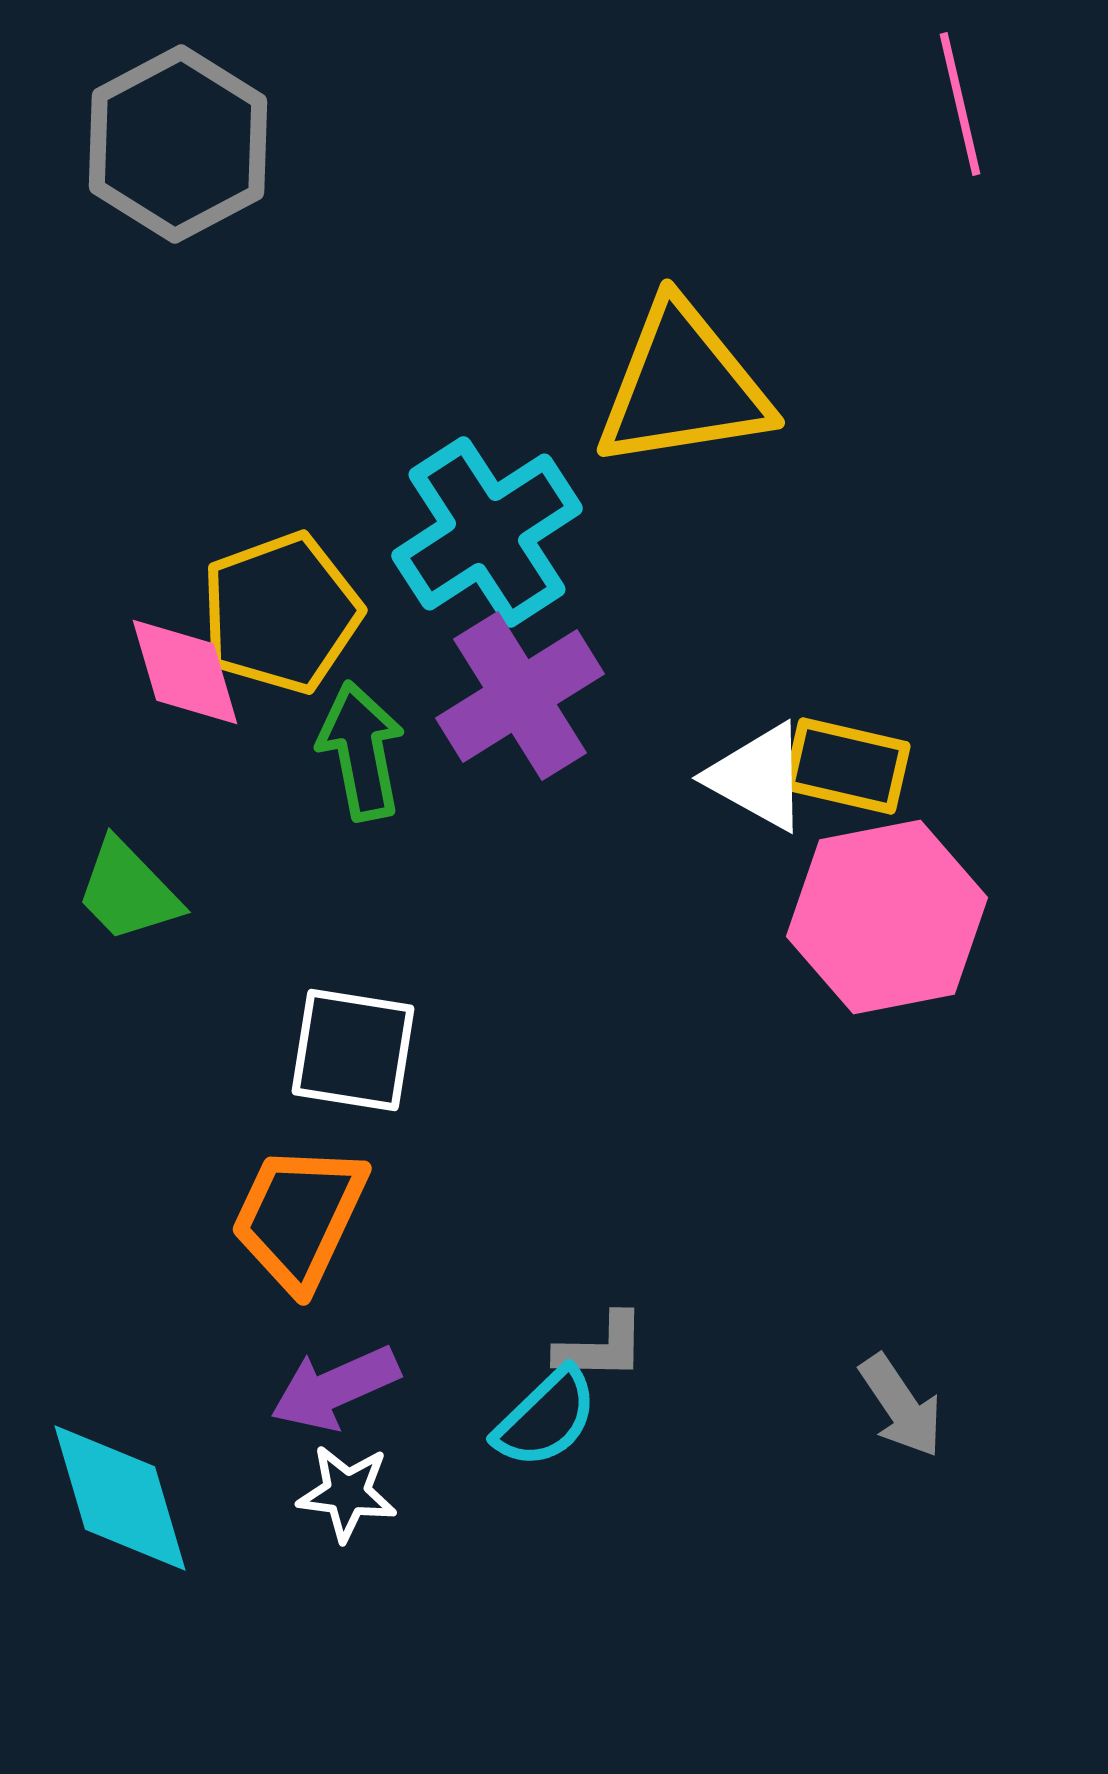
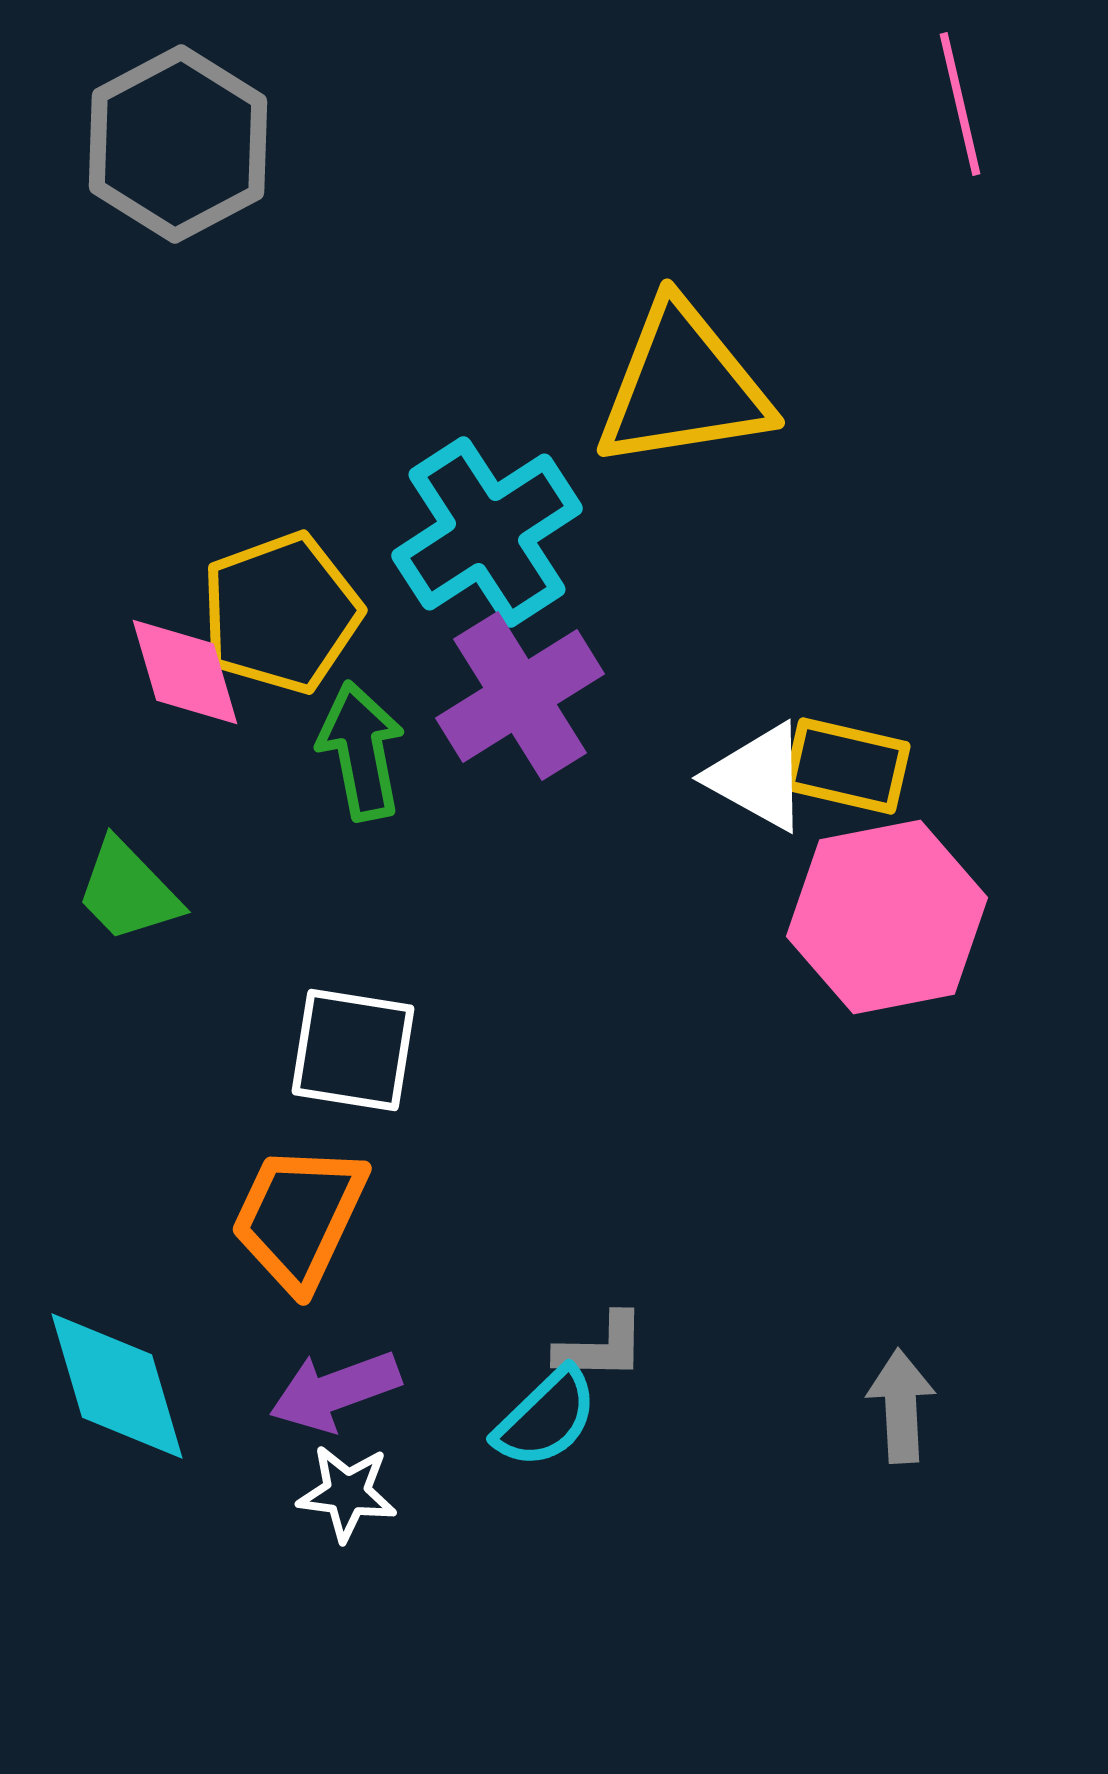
purple arrow: moved 3 px down; rotated 4 degrees clockwise
gray arrow: rotated 149 degrees counterclockwise
cyan diamond: moved 3 px left, 112 px up
